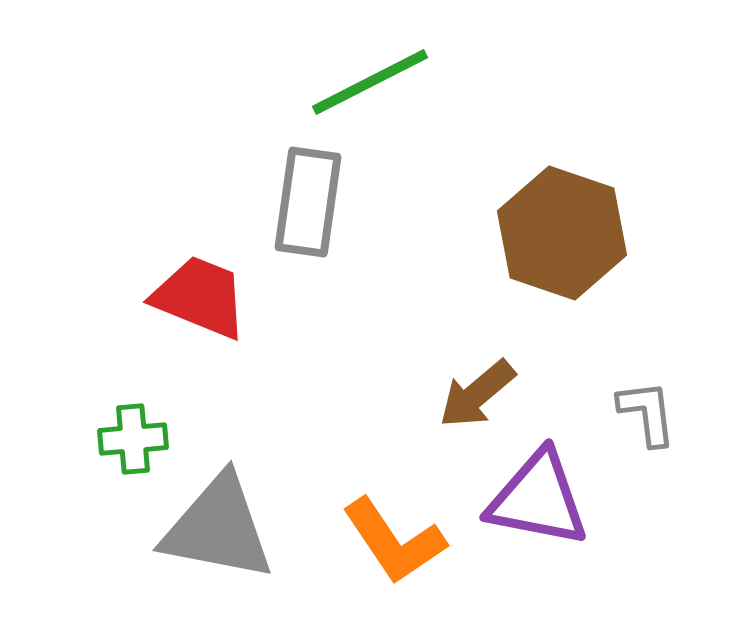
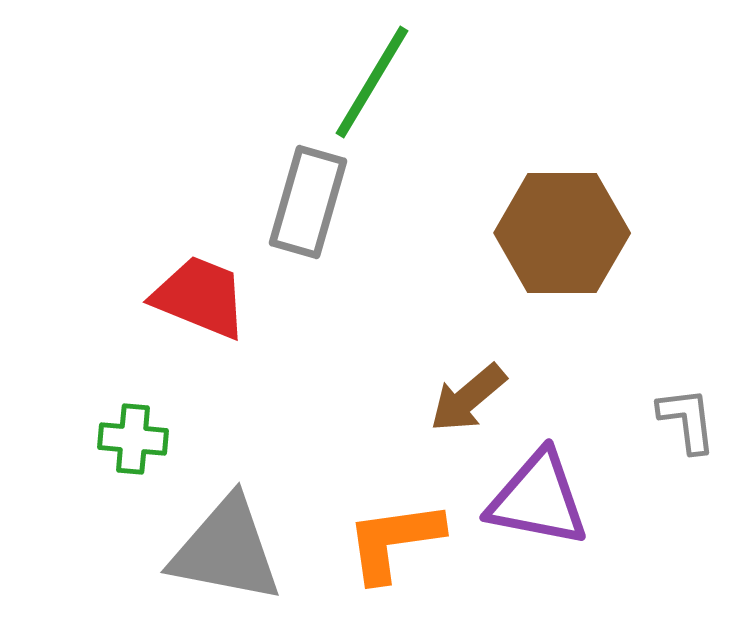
green line: moved 2 px right; rotated 32 degrees counterclockwise
gray rectangle: rotated 8 degrees clockwise
brown hexagon: rotated 19 degrees counterclockwise
brown arrow: moved 9 px left, 4 px down
gray L-shape: moved 40 px right, 7 px down
green cross: rotated 10 degrees clockwise
gray triangle: moved 8 px right, 22 px down
orange L-shape: rotated 116 degrees clockwise
